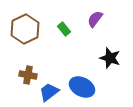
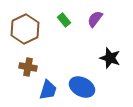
green rectangle: moved 9 px up
brown cross: moved 8 px up
blue trapezoid: moved 1 px left, 2 px up; rotated 145 degrees clockwise
